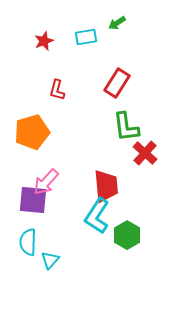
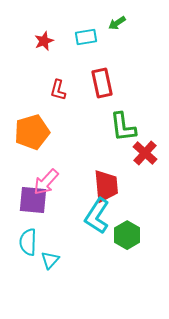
red rectangle: moved 15 px left; rotated 44 degrees counterclockwise
red L-shape: moved 1 px right
green L-shape: moved 3 px left
